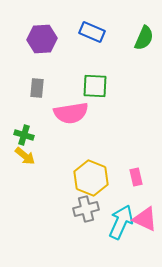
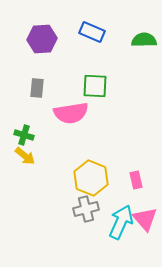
green semicircle: moved 2 px down; rotated 115 degrees counterclockwise
pink rectangle: moved 3 px down
pink triangle: rotated 24 degrees clockwise
